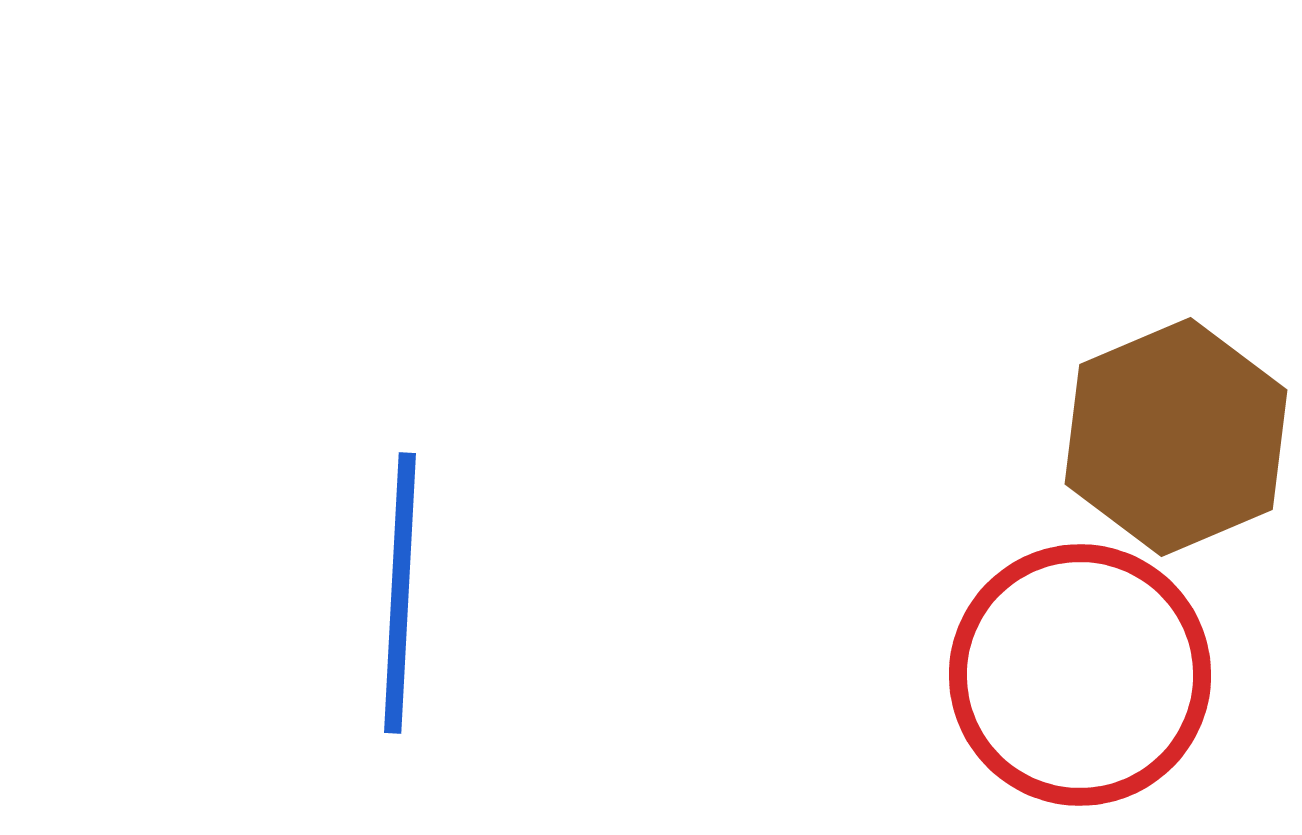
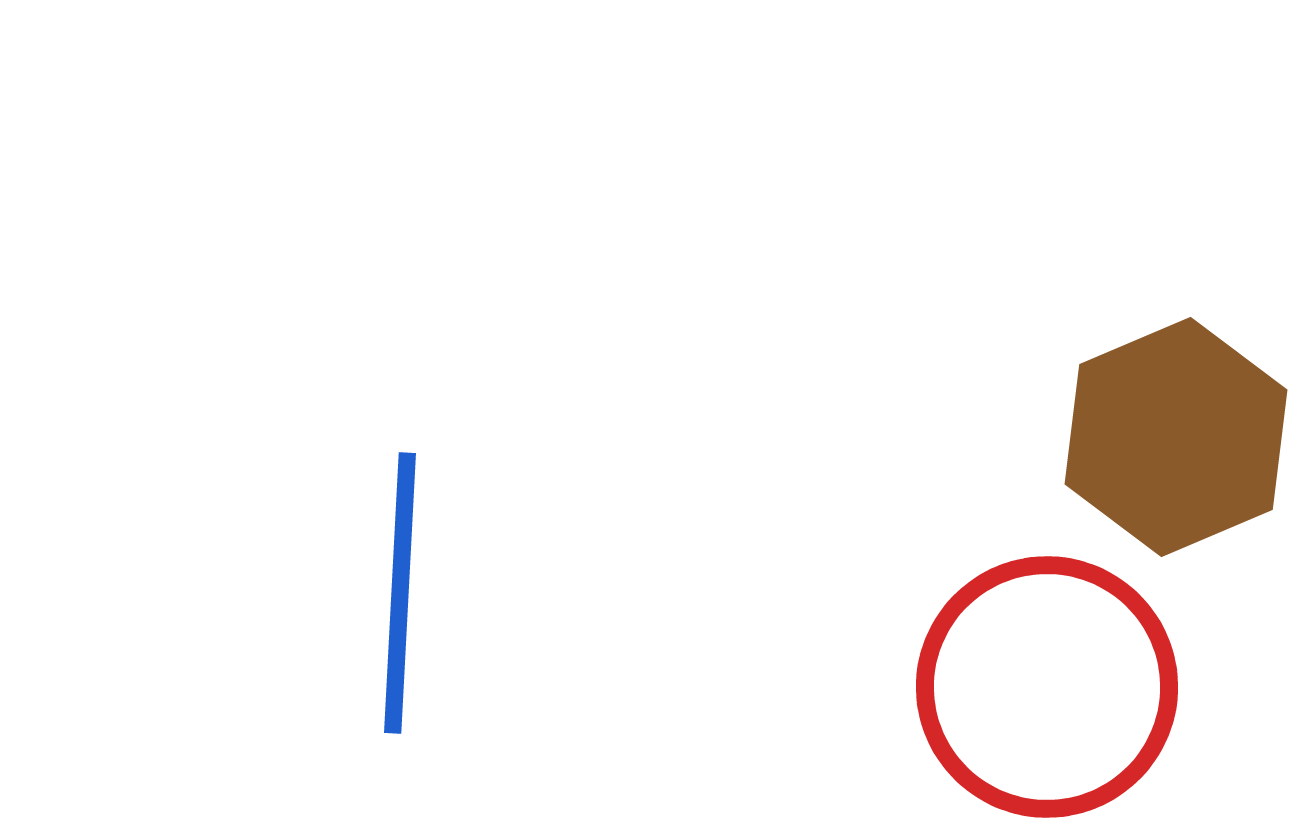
red circle: moved 33 px left, 12 px down
